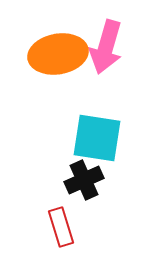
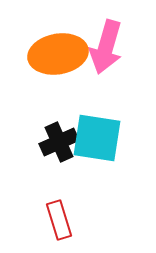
black cross: moved 25 px left, 38 px up
red rectangle: moved 2 px left, 7 px up
